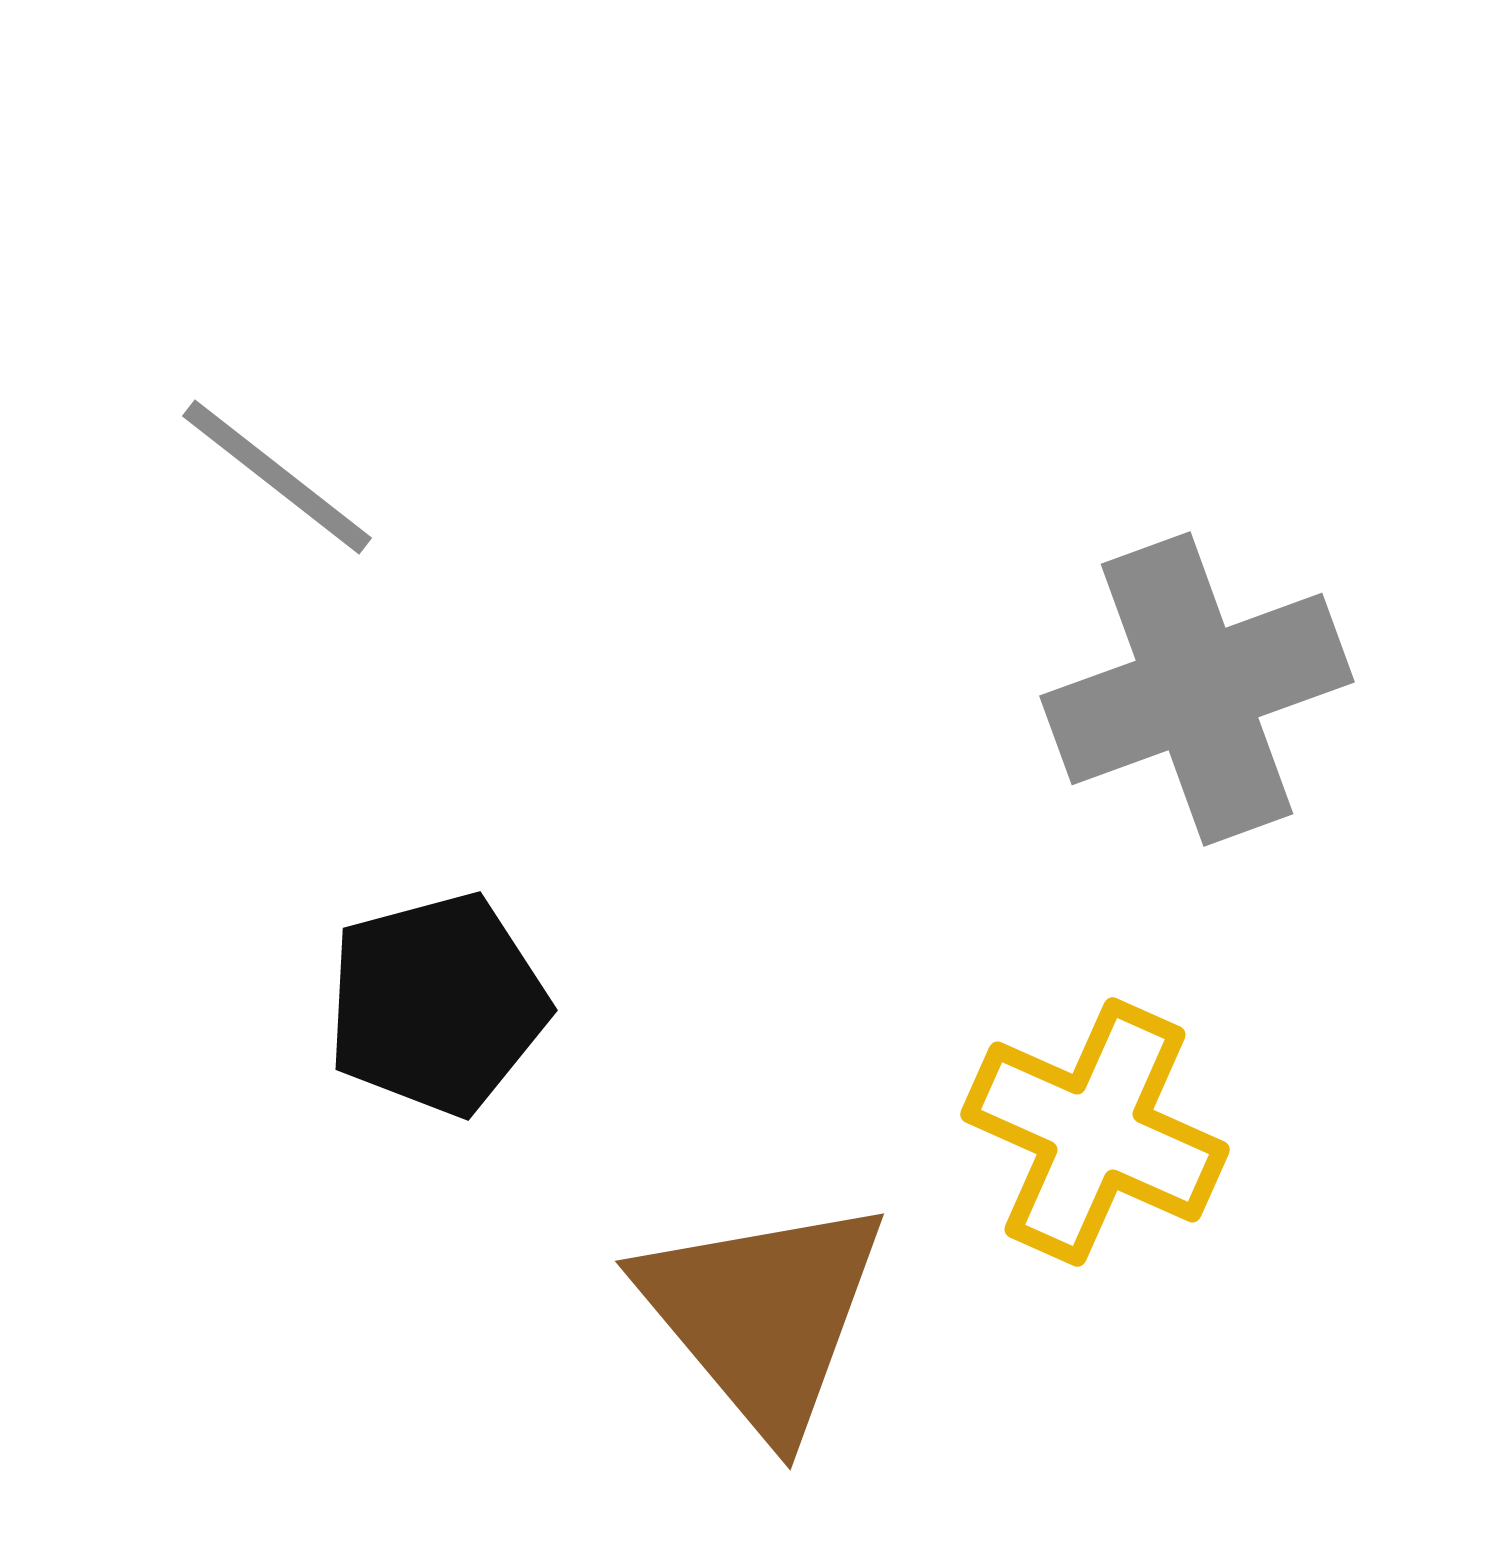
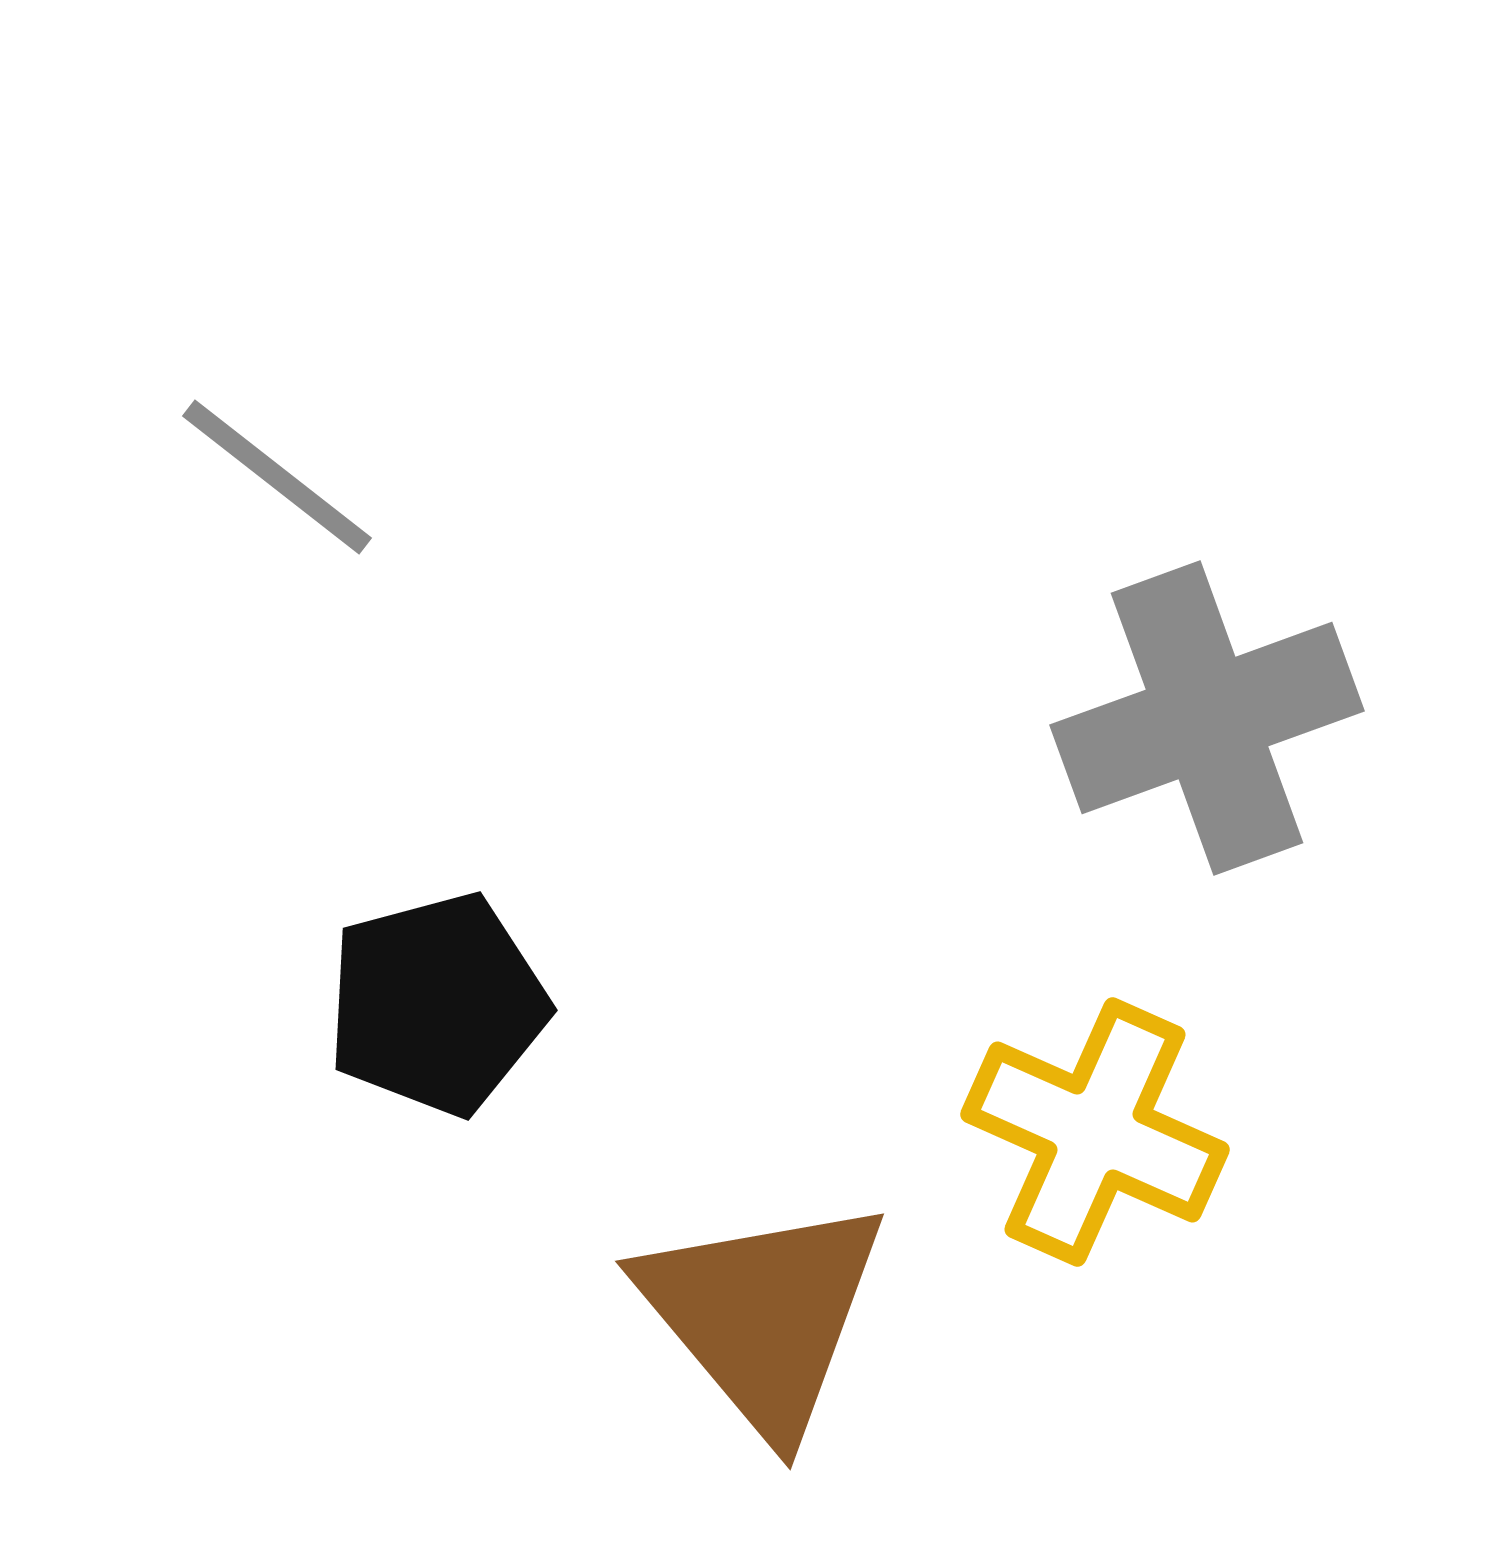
gray cross: moved 10 px right, 29 px down
